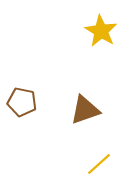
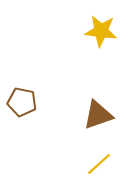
yellow star: rotated 24 degrees counterclockwise
brown triangle: moved 13 px right, 5 px down
